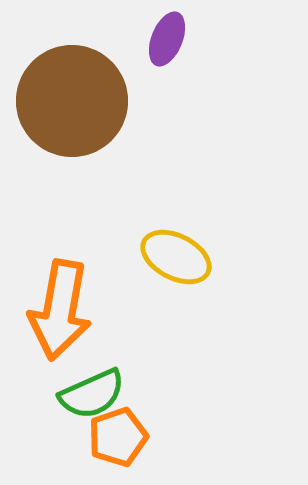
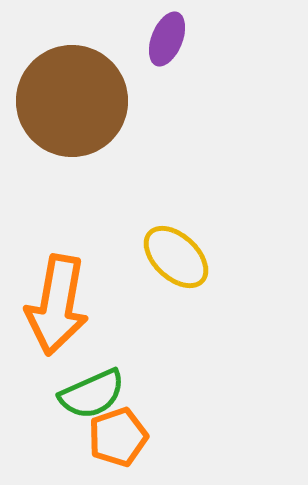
yellow ellipse: rotated 16 degrees clockwise
orange arrow: moved 3 px left, 5 px up
